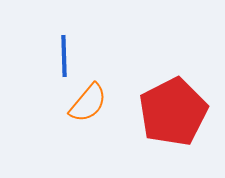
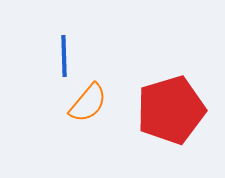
red pentagon: moved 2 px left, 2 px up; rotated 10 degrees clockwise
